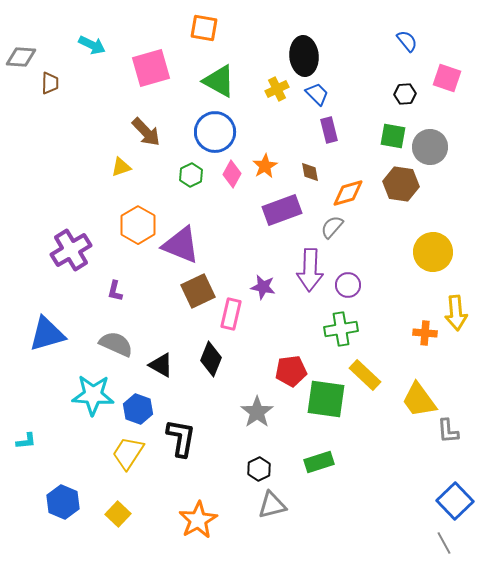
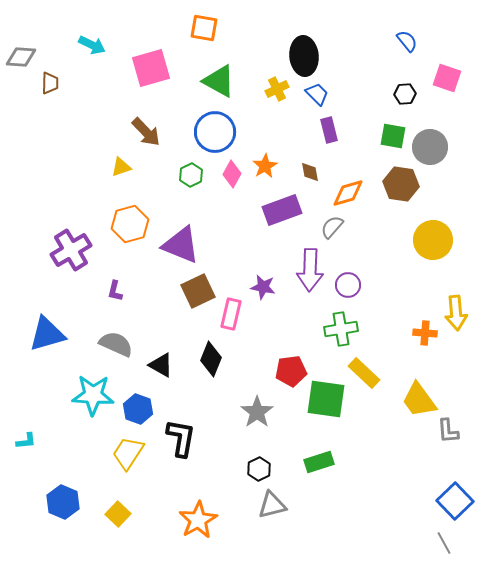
orange hexagon at (138, 225): moved 8 px left, 1 px up; rotated 15 degrees clockwise
yellow circle at (433, 252): moved 12 px up
yellow rectangle at (365, 375): moved 1 px left, 2 px up
